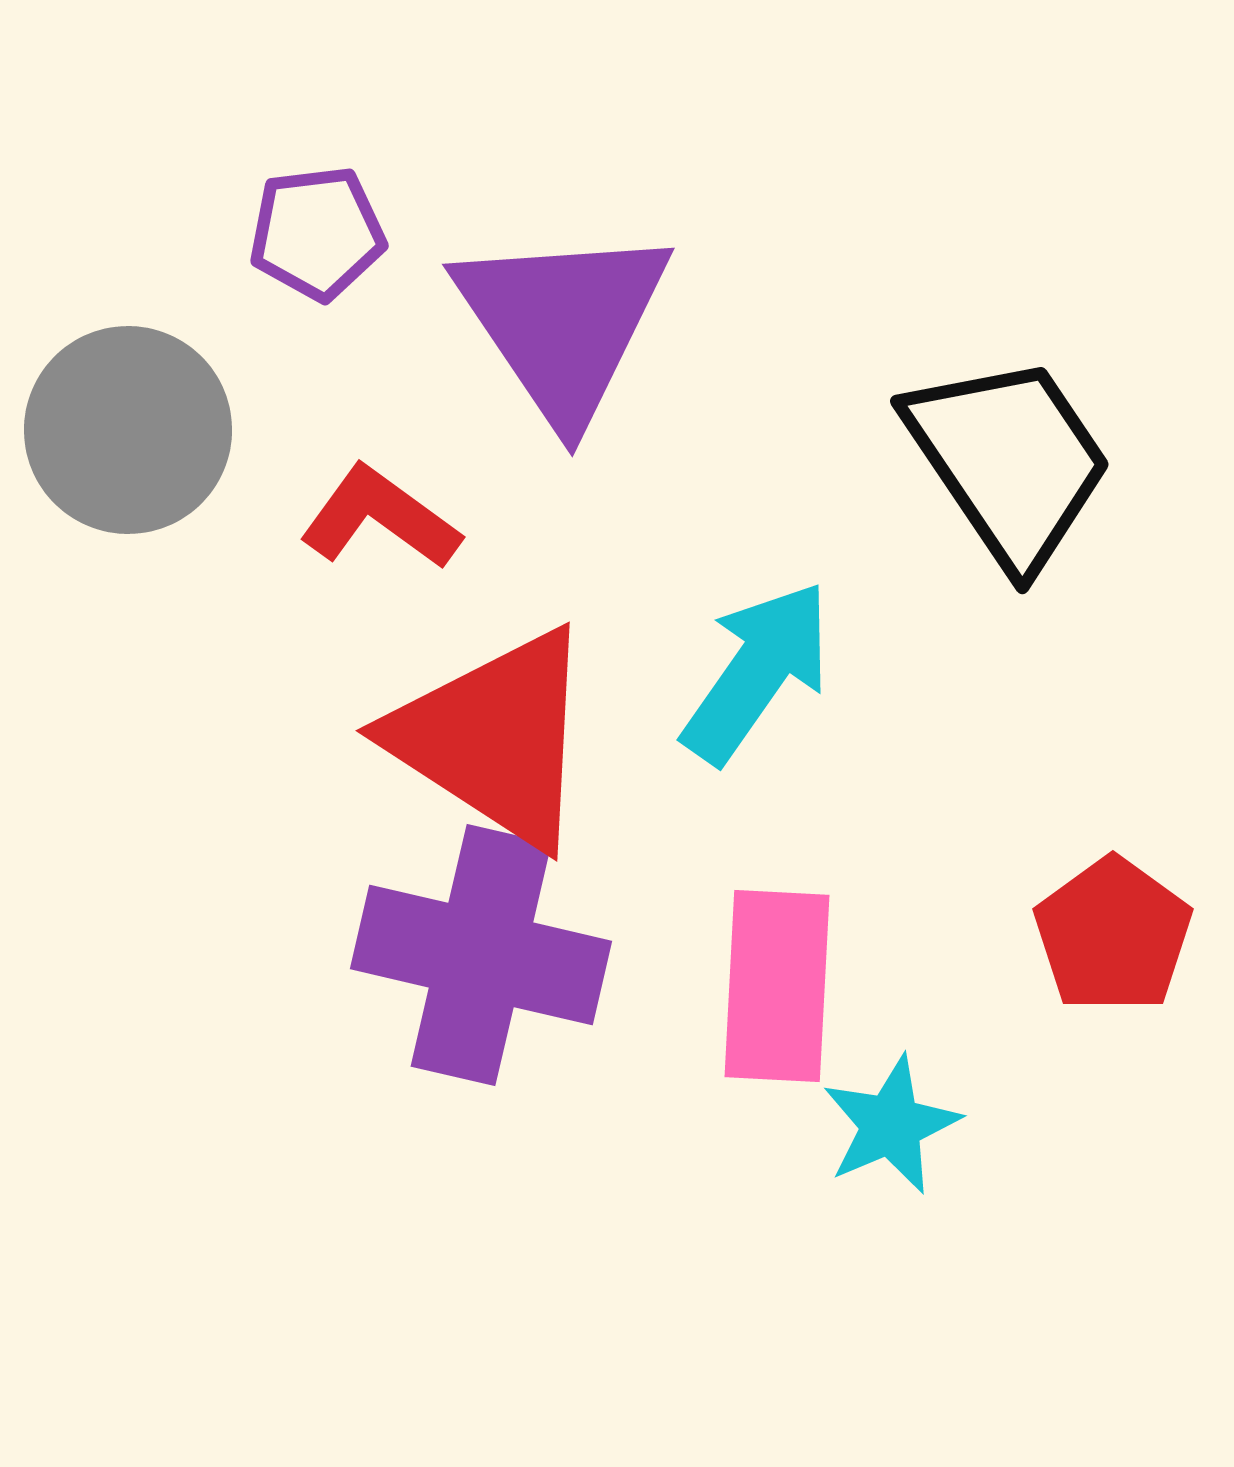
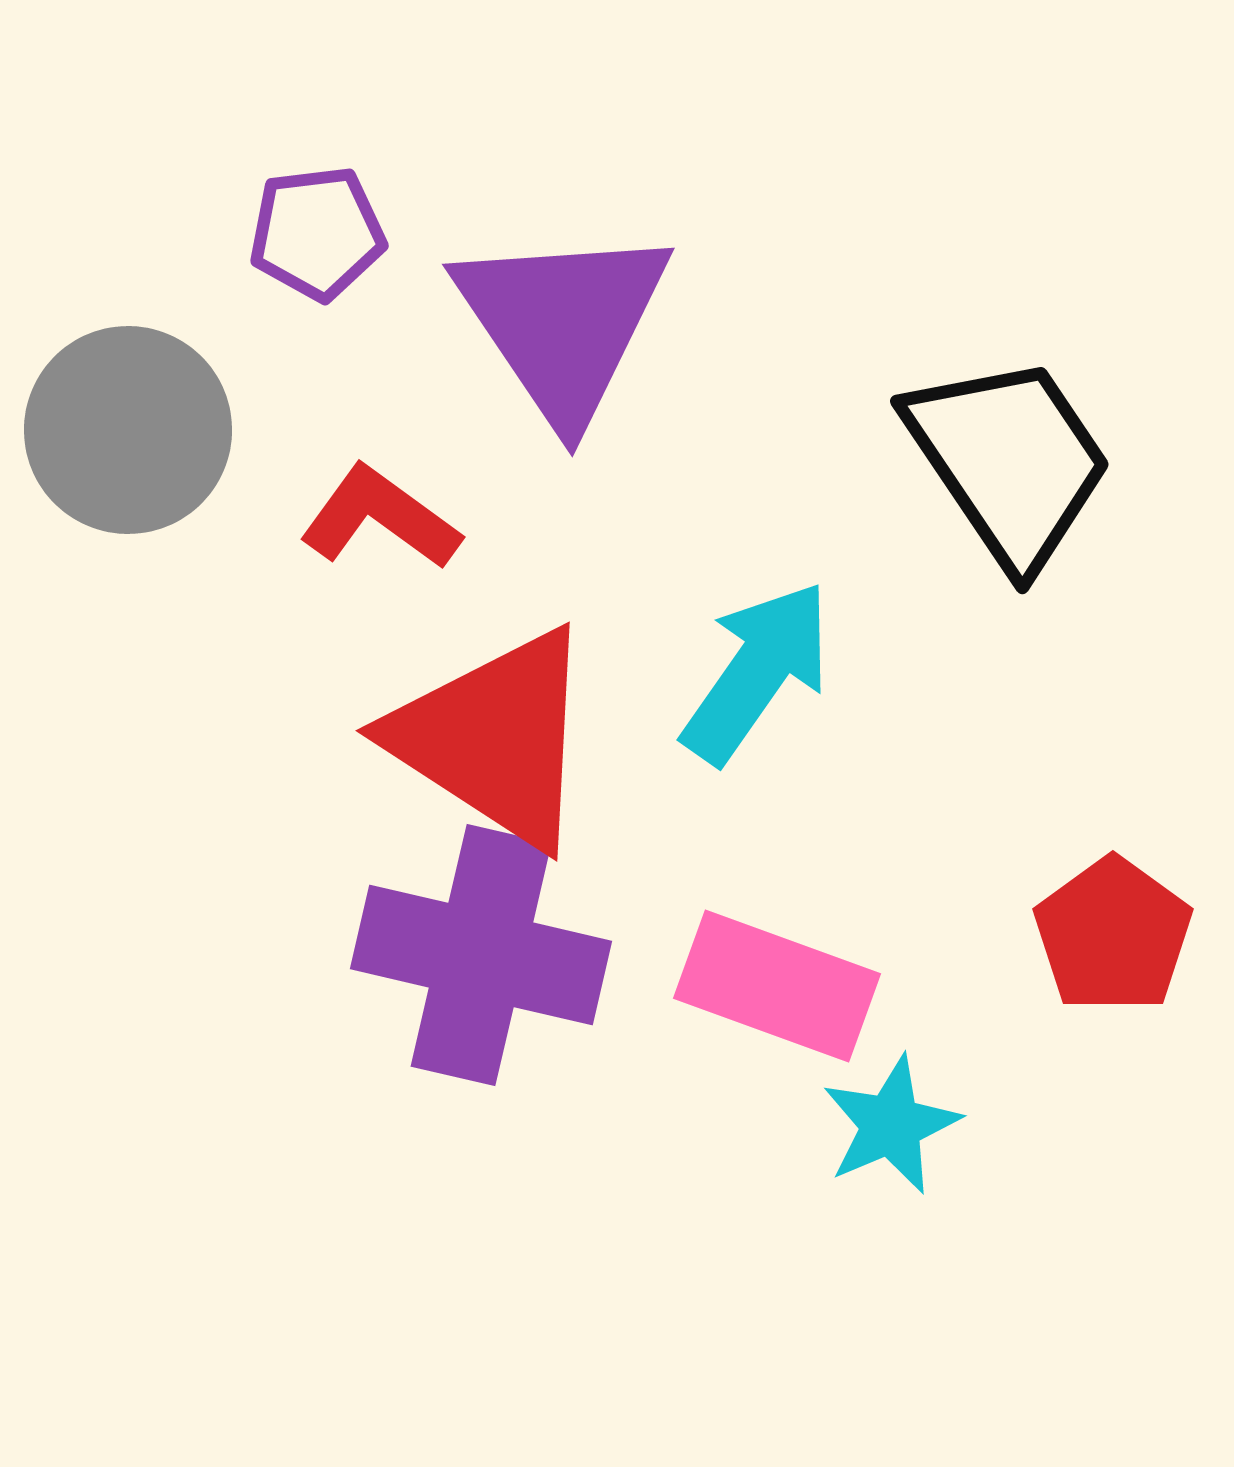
pink rectangle: rotated 73 degrees counterclockwise
